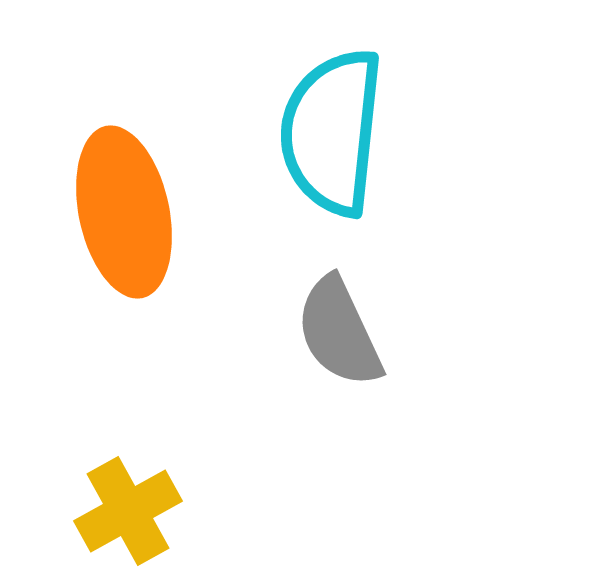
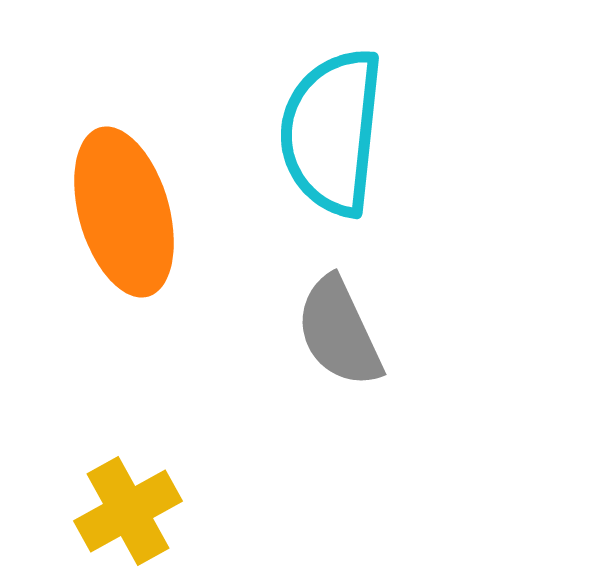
orange ellipse: rotated 4 degrees counterclockwise
